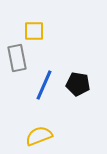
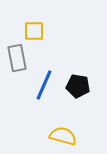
black pentagon: moved 2 px down
yellow semicircle: moved 24 px right; rotated 36 degrees clockwise
